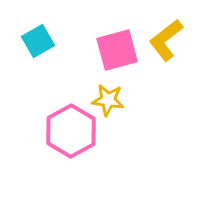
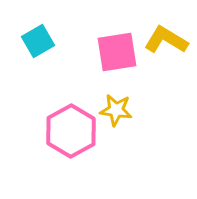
yellow L-shape: rotated 69 degrees clockwise
pink square: moved 2 px down; rotated 6 degrees clockwise
yellow star: moved 8 px right, 10 px down
